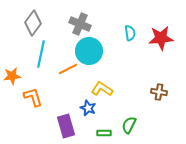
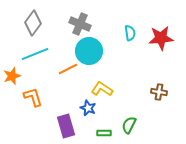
cyan line: moved 6 px left; rotated 56 degrees clockwise
orange star: rotated 12 degrees counterclockwise
